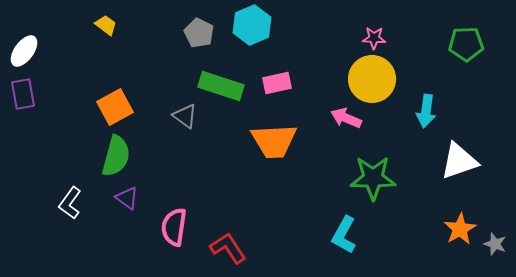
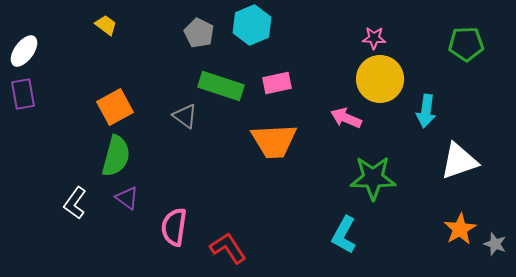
yellow circle: moved 8 px right
white L-shape: moved 5 px right
